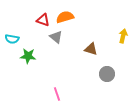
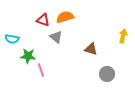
pink line: moved 16 px left, 24 px up
